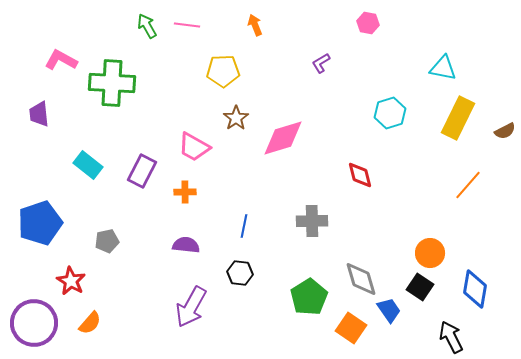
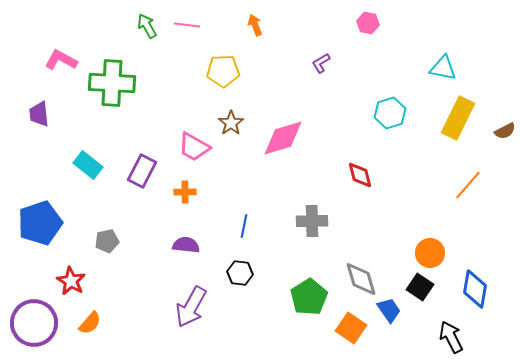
brown star: moved 5 px left, 5 px down
